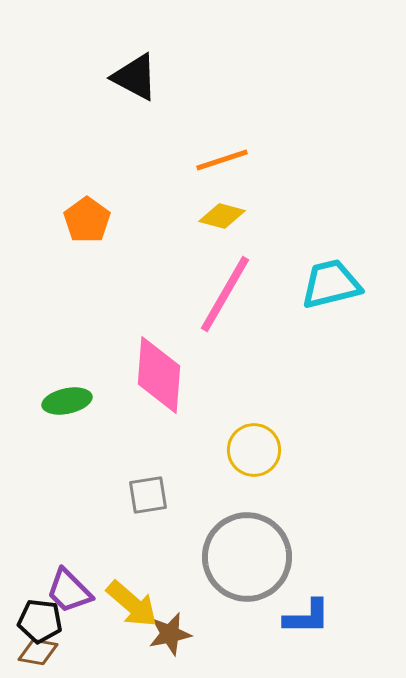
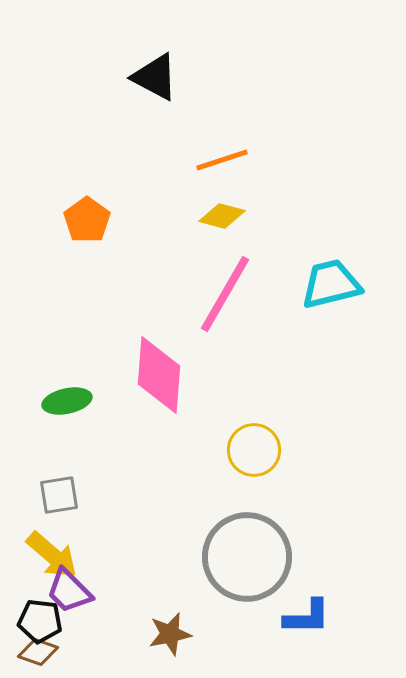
black triangle: moved 20 px right
gray square: moved 89 px left
yellow arrow: moved 80 px left, 49 px up
brown diamond: rotated 9 degrees clockwise
